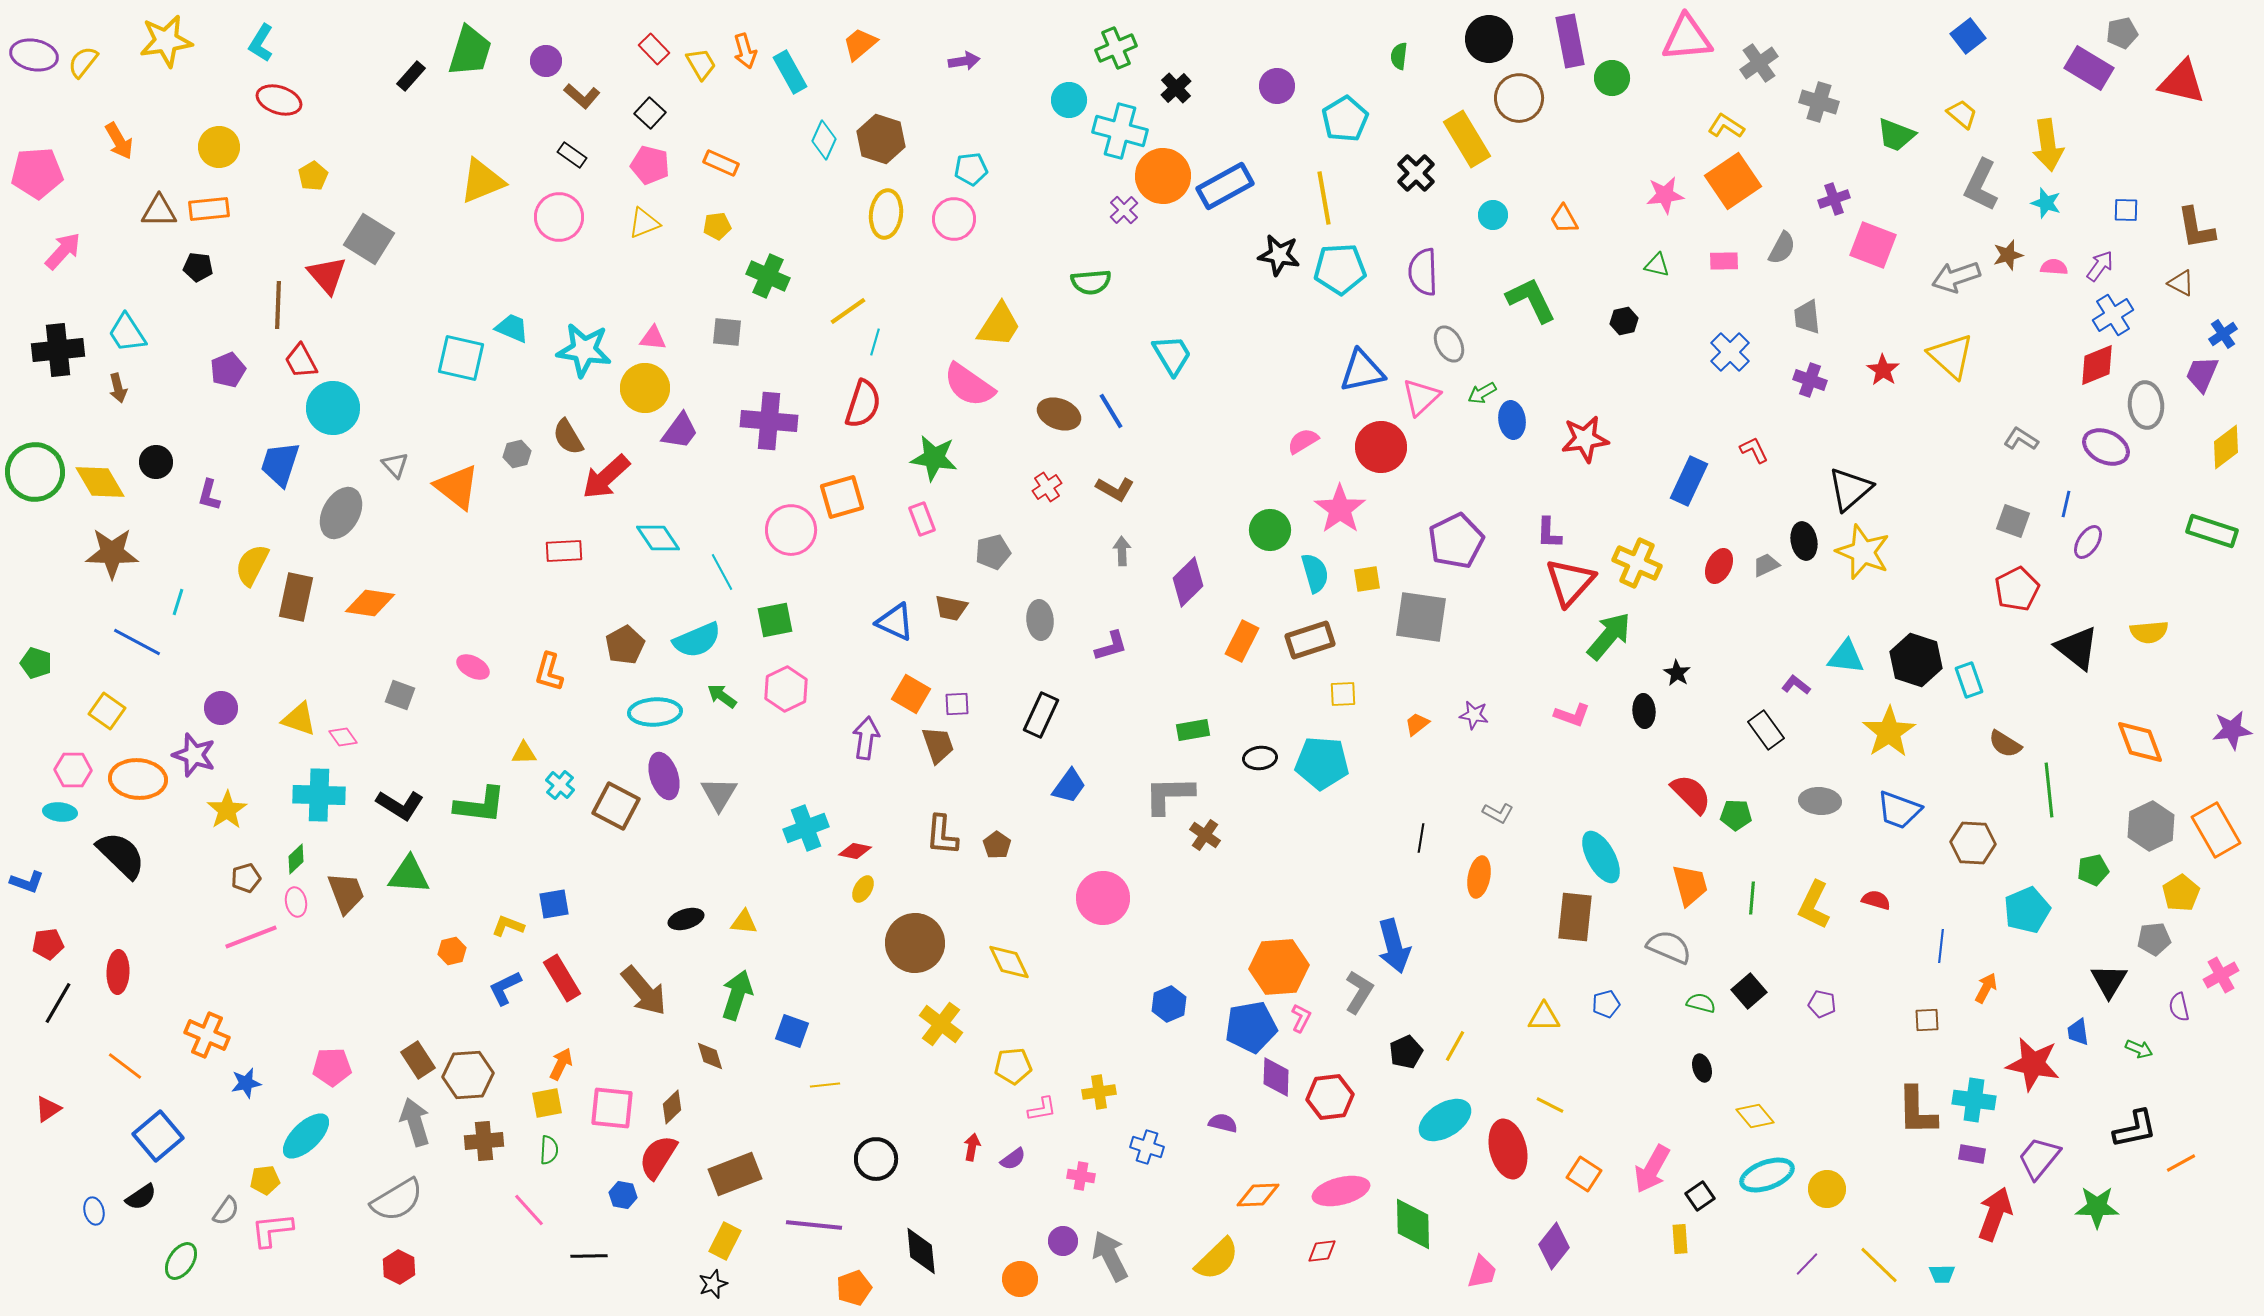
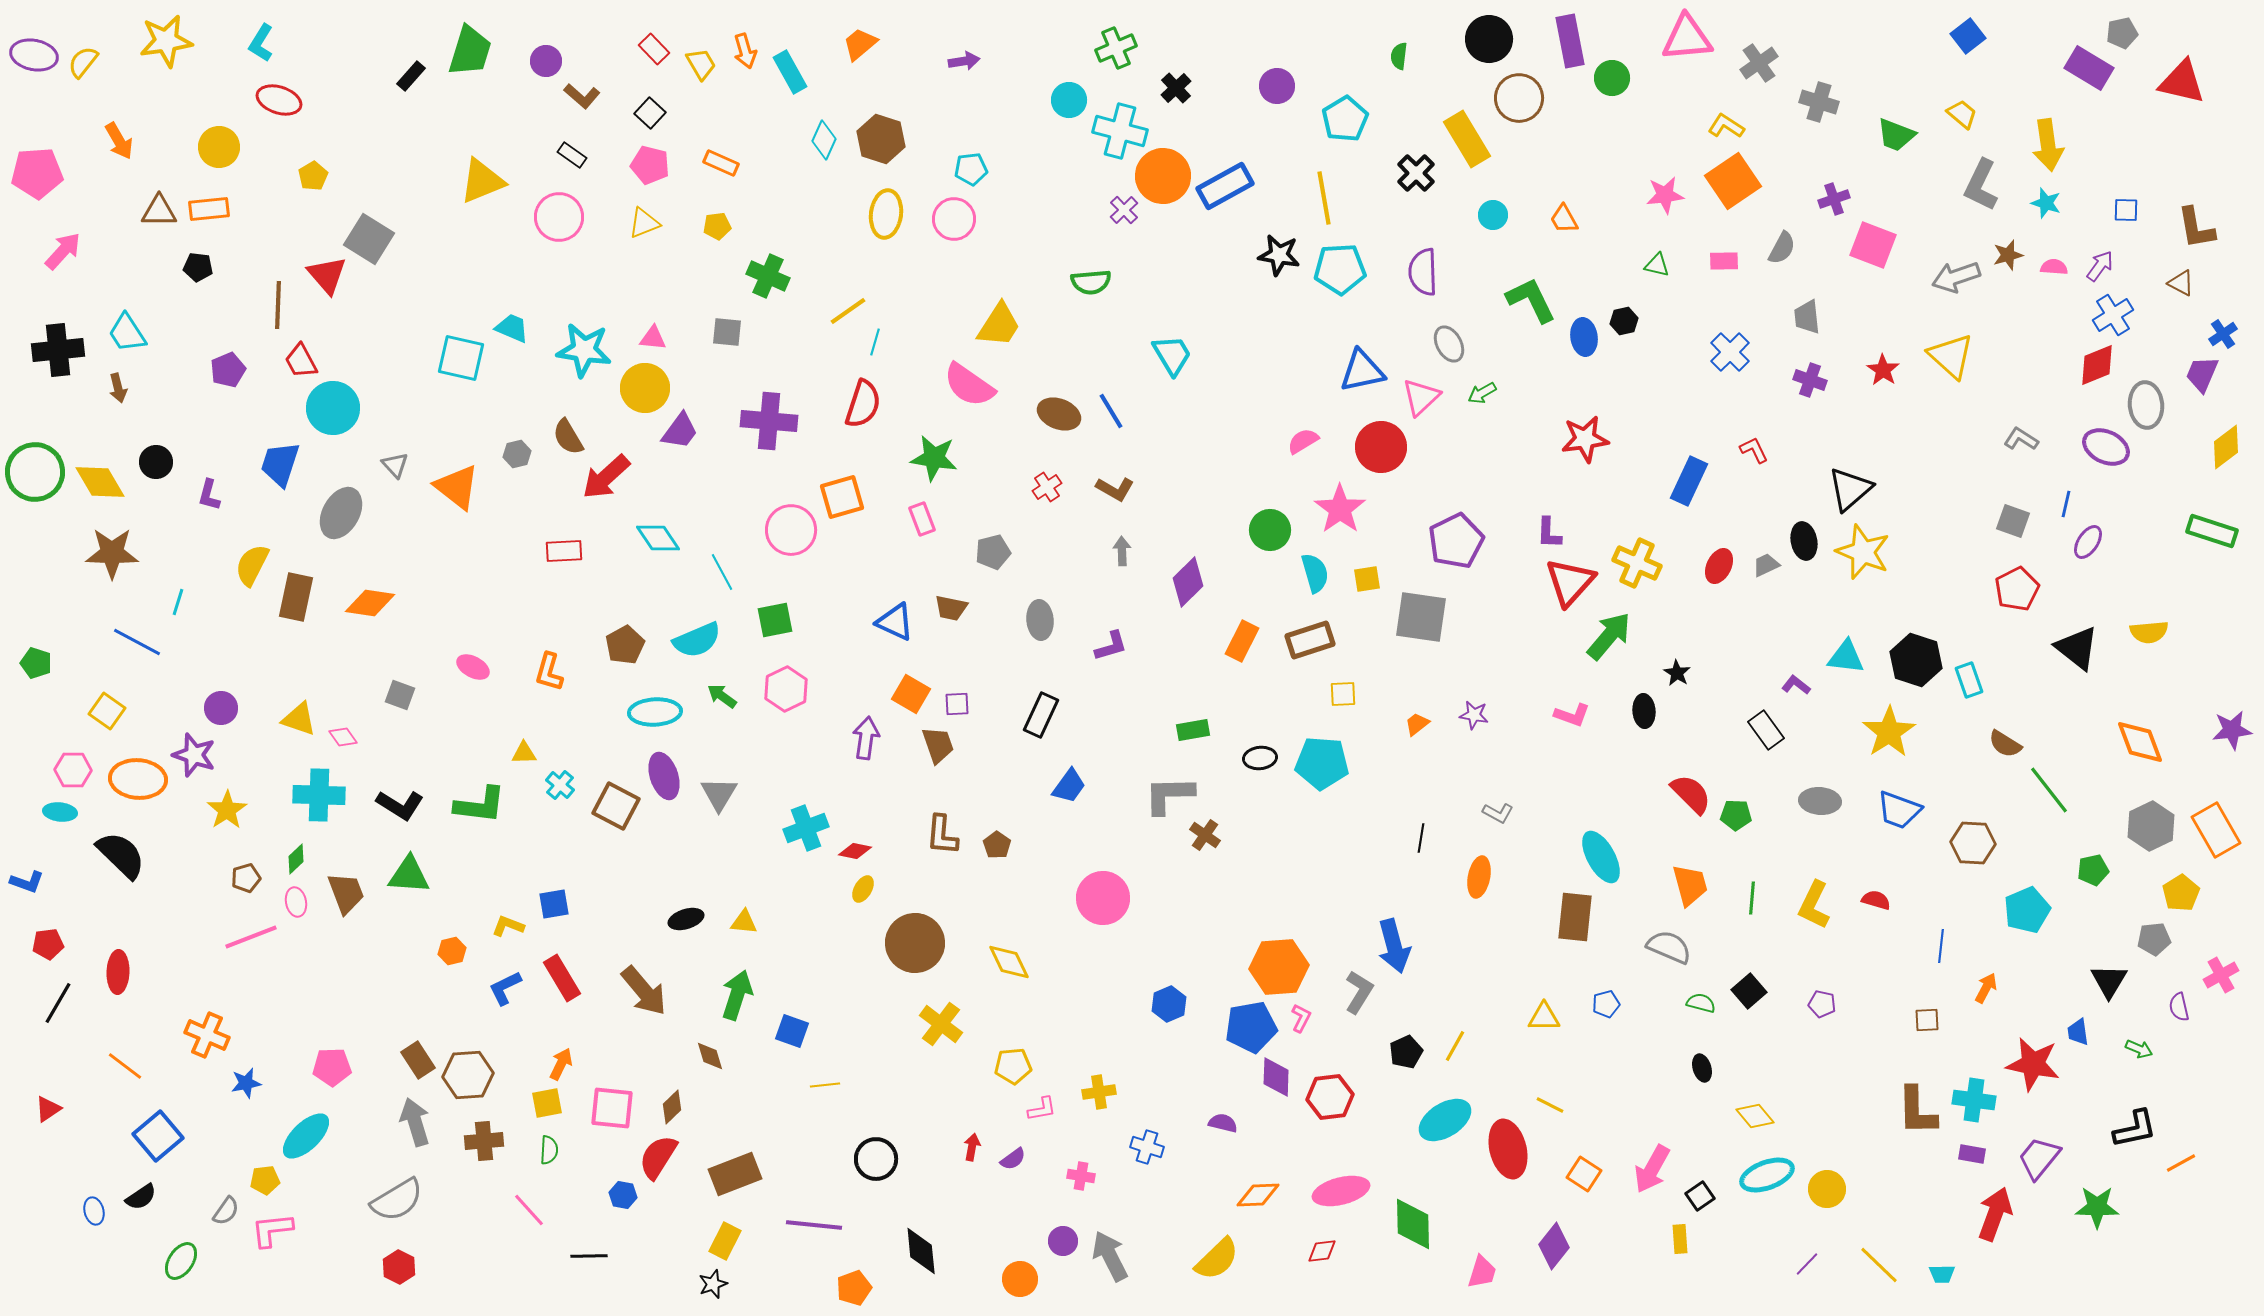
blue ellipse at (1512, 420): moved 72 px right, 83 px up
green line at (2049, 790): rotated 32 degrees counterclockwise
